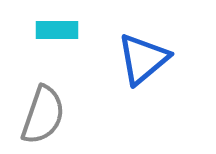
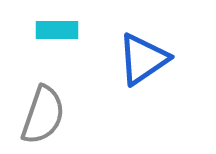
blue triangle: rotated 6 degrees clockwise
